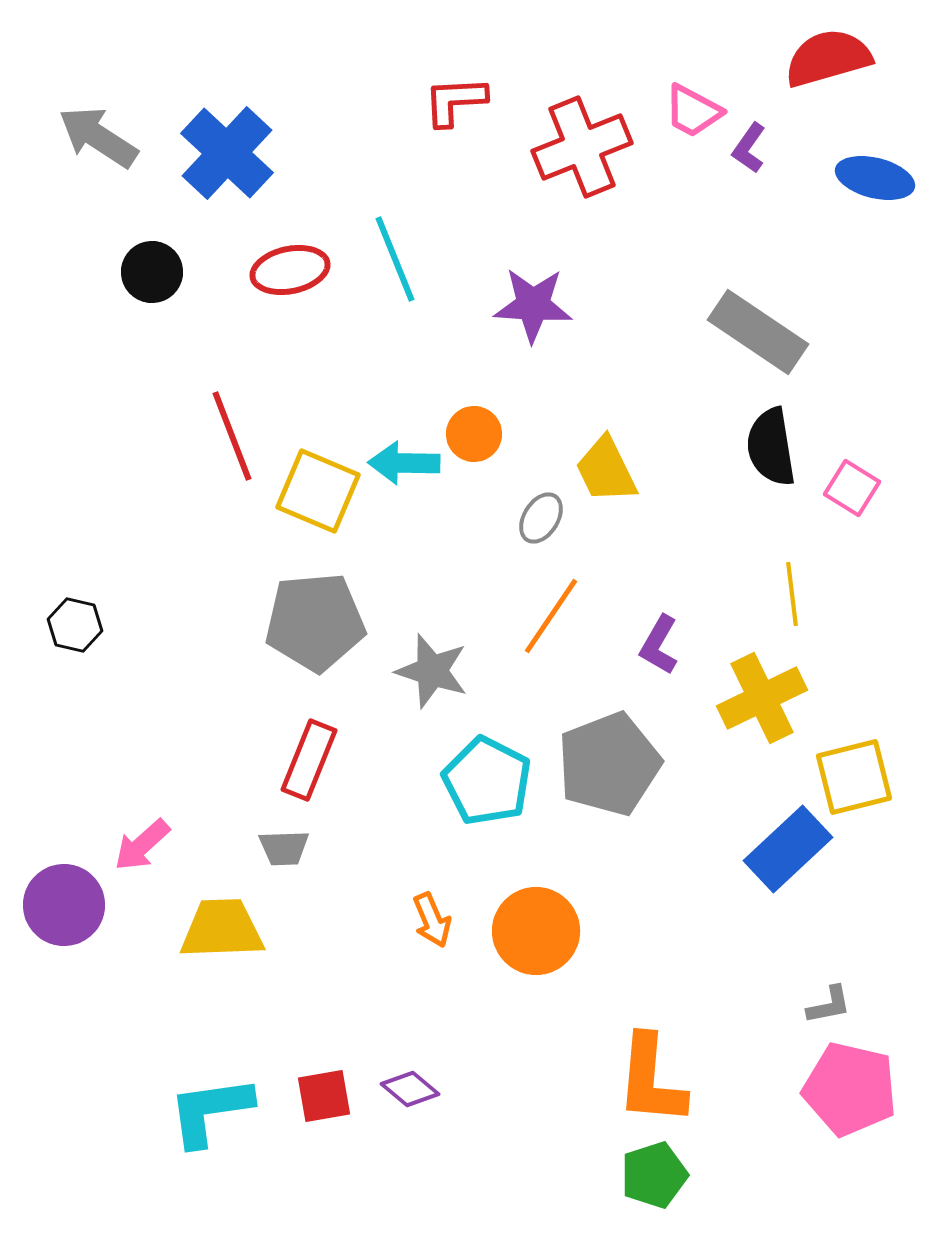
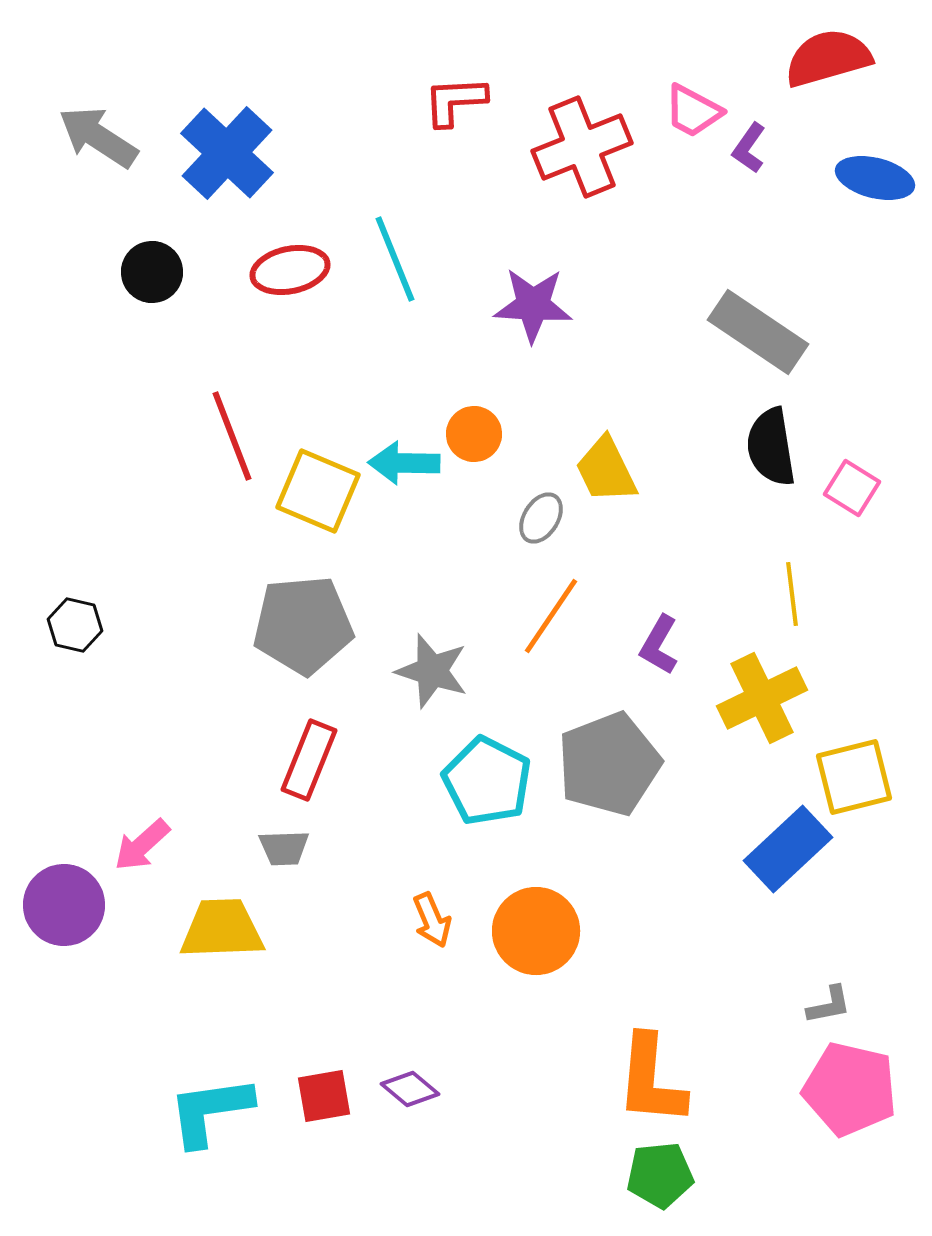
gray pentagon at (315, 622): moved 12 px left, 3 px down
green pentagon at (654, 1175): moved 6 px right; rotated 12 degrees clockwise
